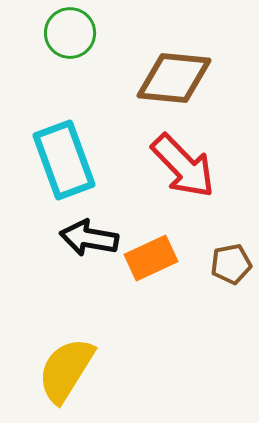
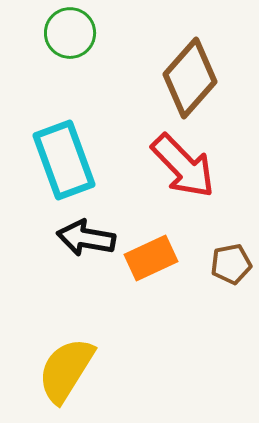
brown diamond: moved 16 px right; rotated 54 degrees counterclockwise
black arrow: moved 3 px left
